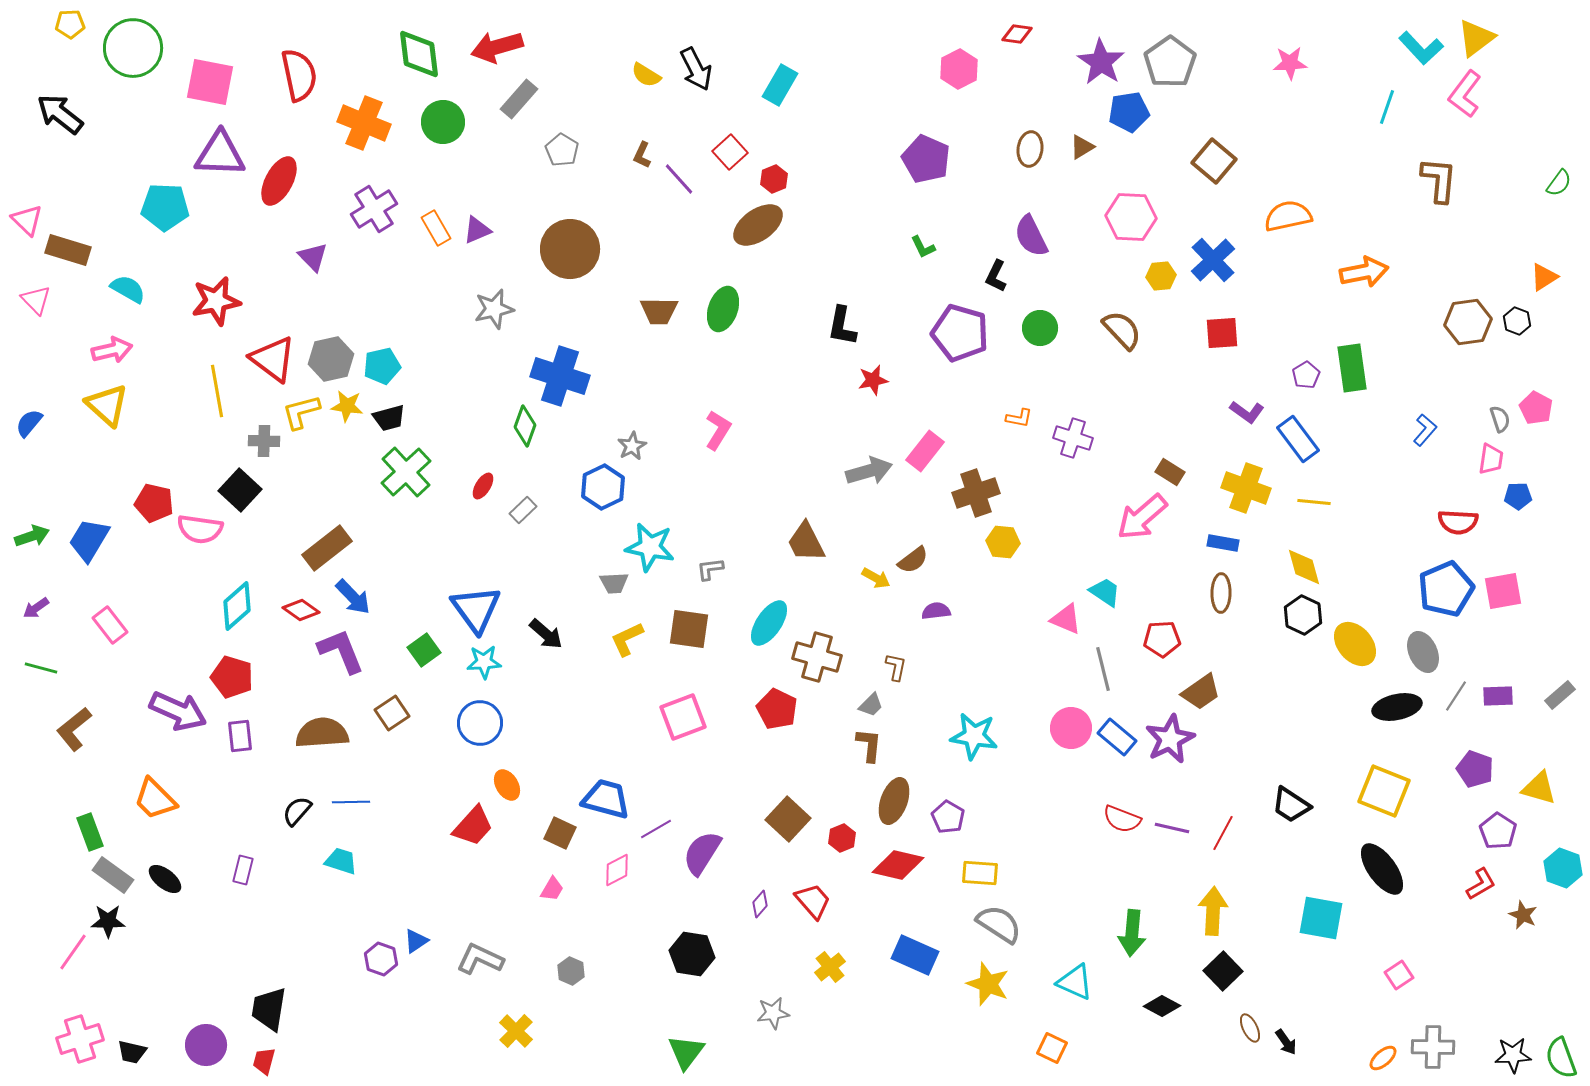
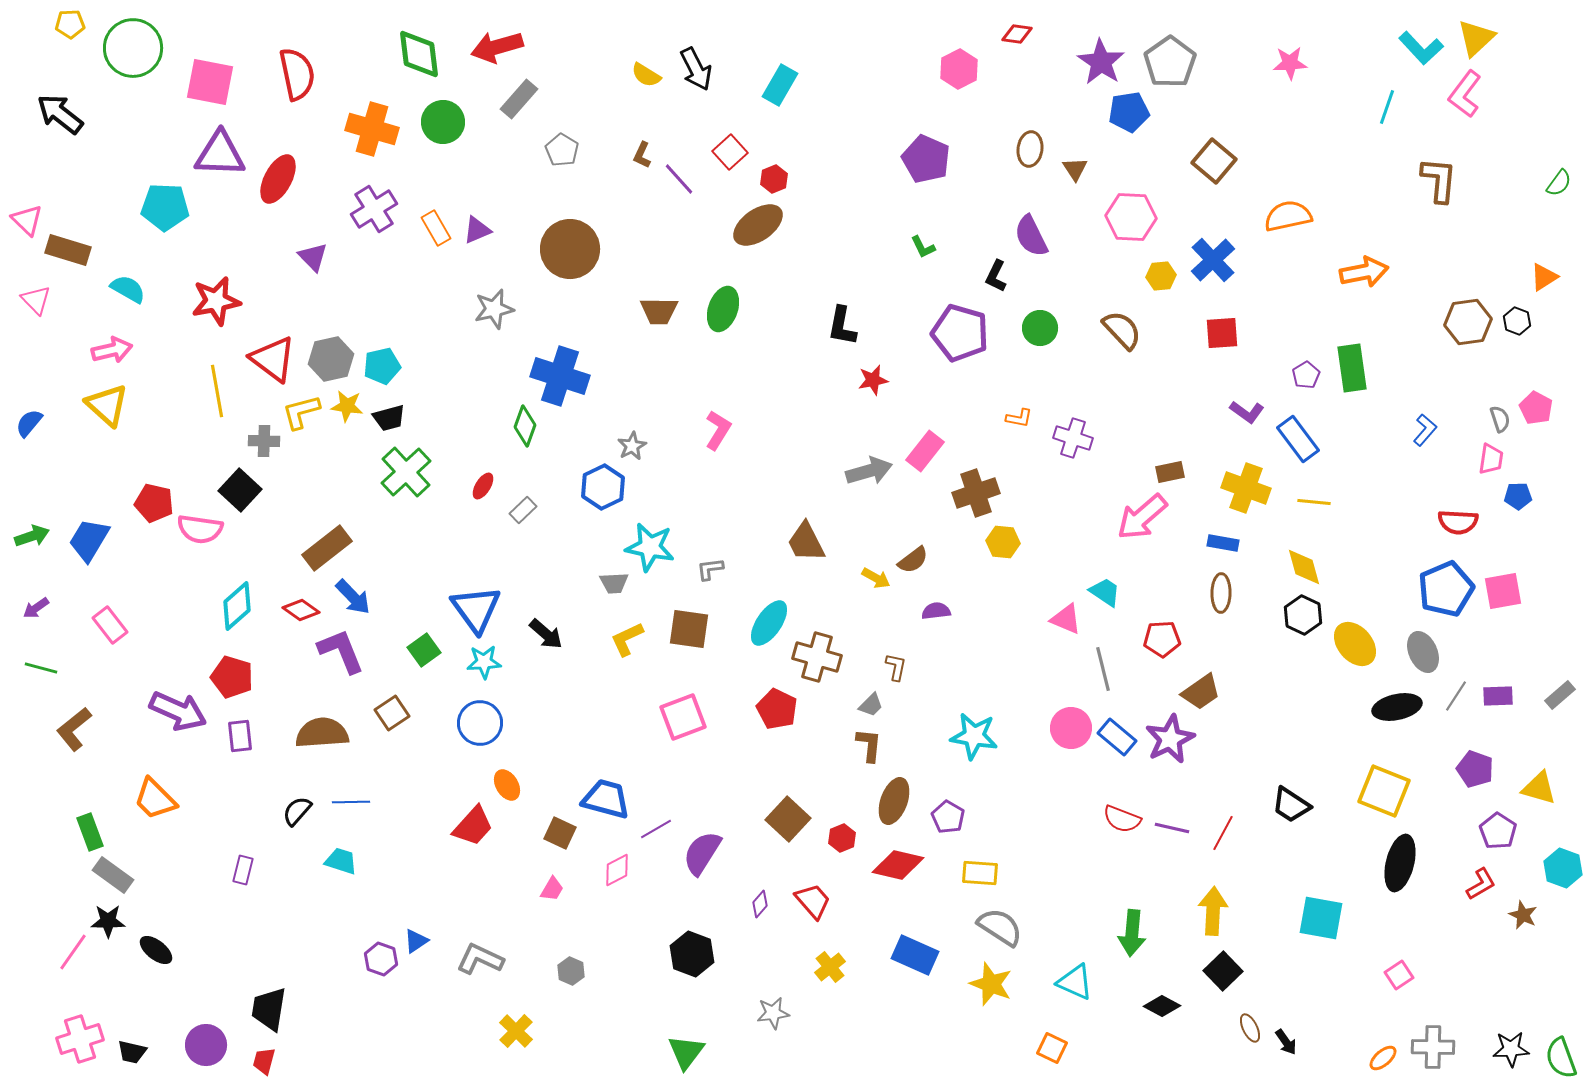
yellow triangle at (1476, 38): rotated 6 degrees counterclockwise
red semicircle at (299, 75): moved 2 px left, 1 px up
orange cross at (364, 123): moved 8 px right, 6 px down; rotated 6 degrees counterclockwise
brown triangle at (1082, 147): moved 7 px left, 22 px down; rotated 32 degrees counterclockwise
red ellipse at (279, 181): moved 1 px left, 2 px up
brown rectangle at (1170, 472): rotated 44 degrees counterclockwise
black ellipse at (1382, 869): moved 18 px right, 6 px up; rotated 50 degrees clockwise
black ellipse at (165, 879): moved 9 px left, 71 px down
gray semicircle at (999, 924): moved 1 px right, 3 px down
black hexagon at (692, 954): rotated 12 degrees clockwise
yellow star at (988, 984): moved 3 px right
black star at (1513, 1055): moved 2 px left, 6 px up
